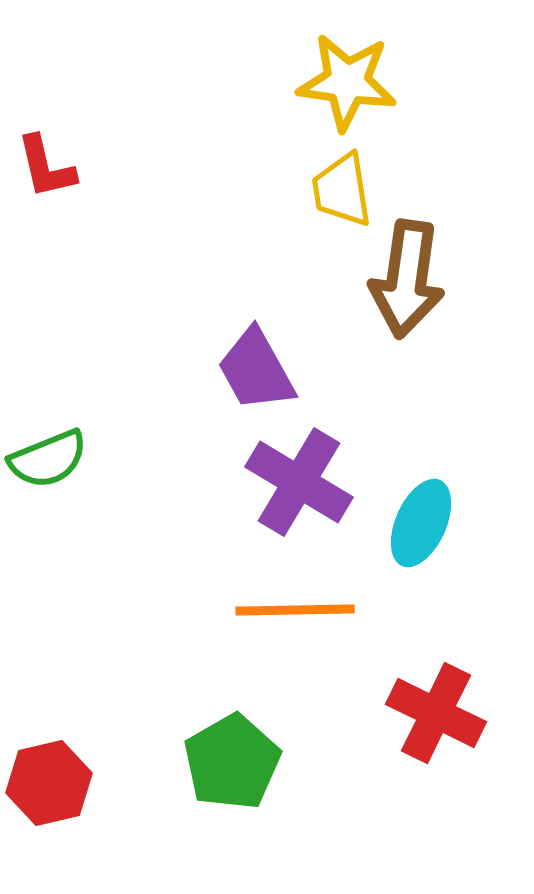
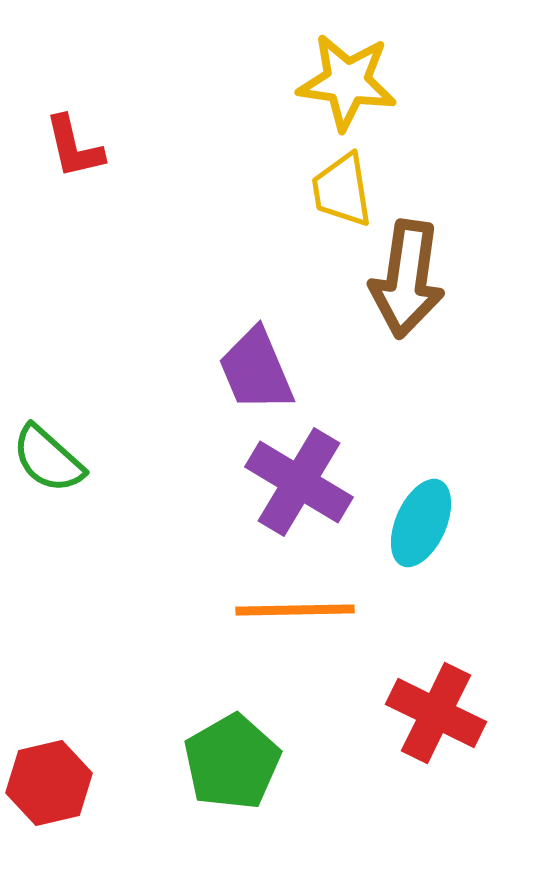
red L-shape: moved 28 px right, 20 px up
purple trapezoid: rotated 6 degrees clockwise
green semicircle: rotated 64 degrees clockwise
